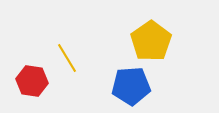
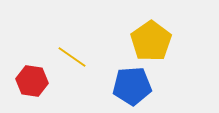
yellow line: moved 5 px right, 1 px up; rotated 24 degrees counterclockwise
blue pentagon: moved 1 px right
